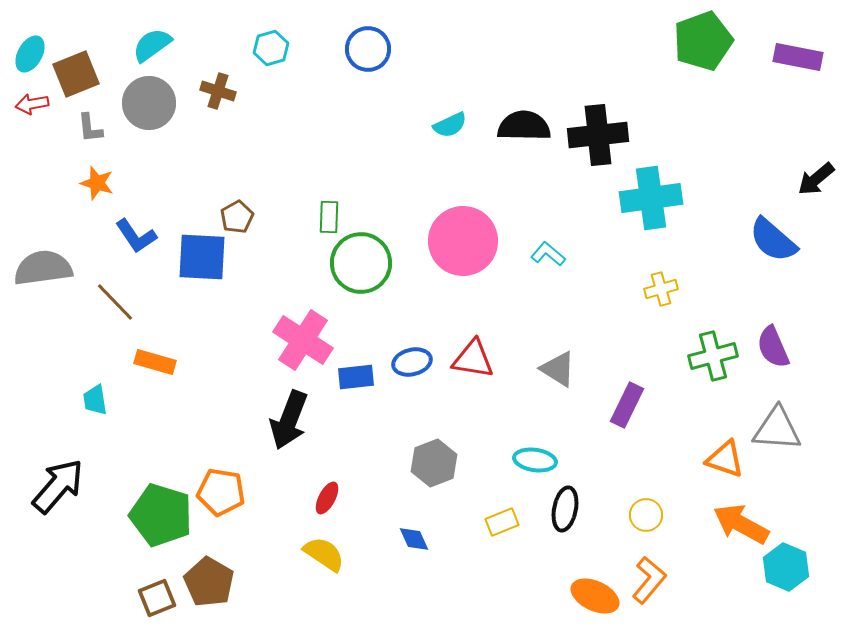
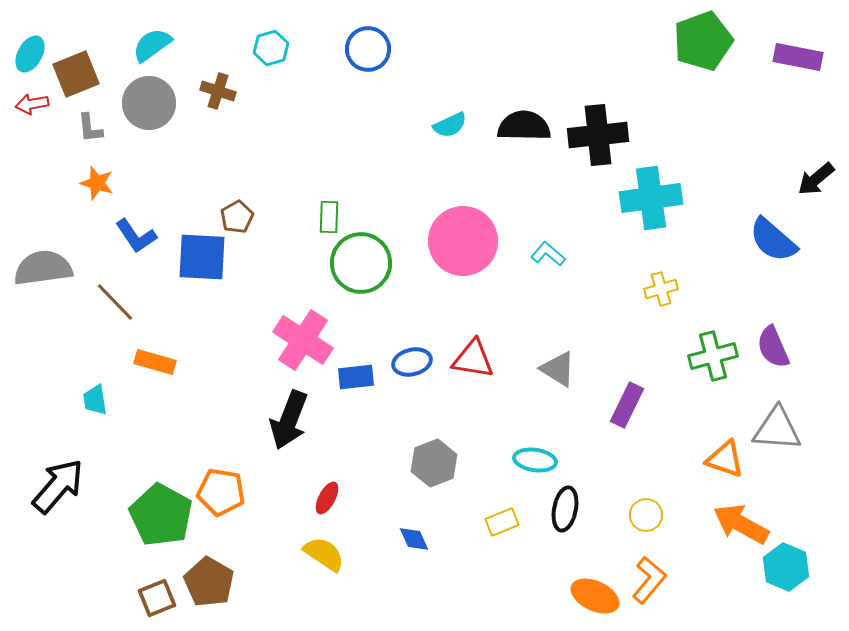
green pentagon at (161, 515): rotated 12 degrees clockwise
